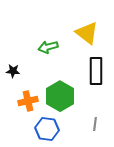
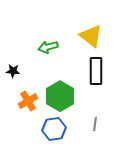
yellow triangle: moved 4 px right, 3 px down
orange cross: rotated 18 degrees counterclockwise
blue hexagon: moved 7 px right; rotated 15 degrees counterclockwise
